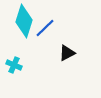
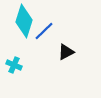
blue line: moved 1 px left, 3 px down
black triangle: moved 1 px left, 1 px up
